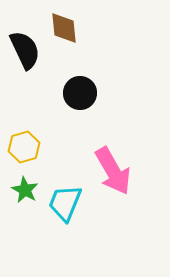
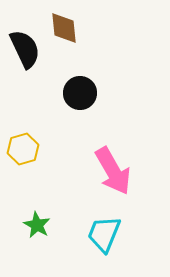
black semicircle: moved 1 px up
yellow hexagon: moved 1 px left, 2 px down
green star: moved 12 px right, 35 px down
cyan trapezoid: moved 39 px right, 31 px down
